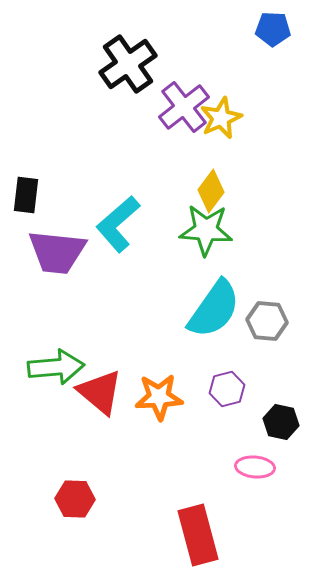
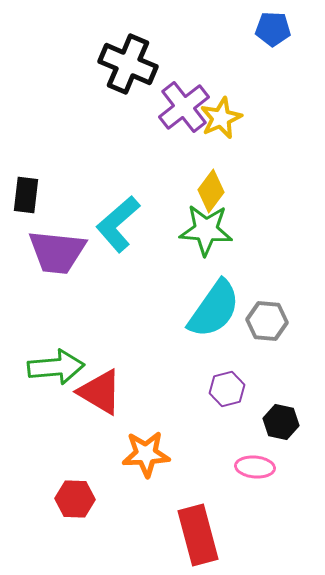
black cross: rotated 32 degrees counterclockwise
red triangle: rotated 9 degrees counterclockwise
orange star: moved 13 px left, 57 px down
